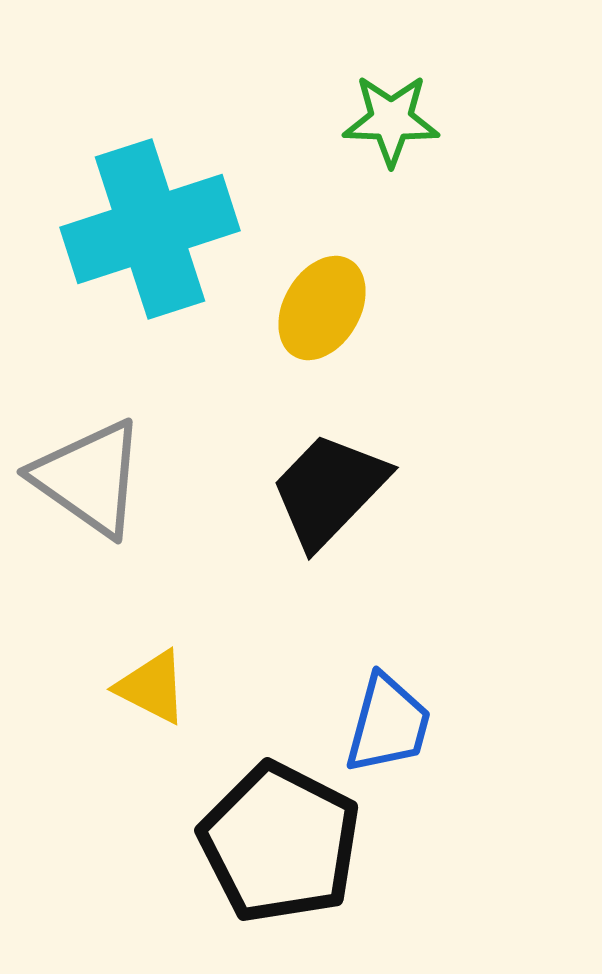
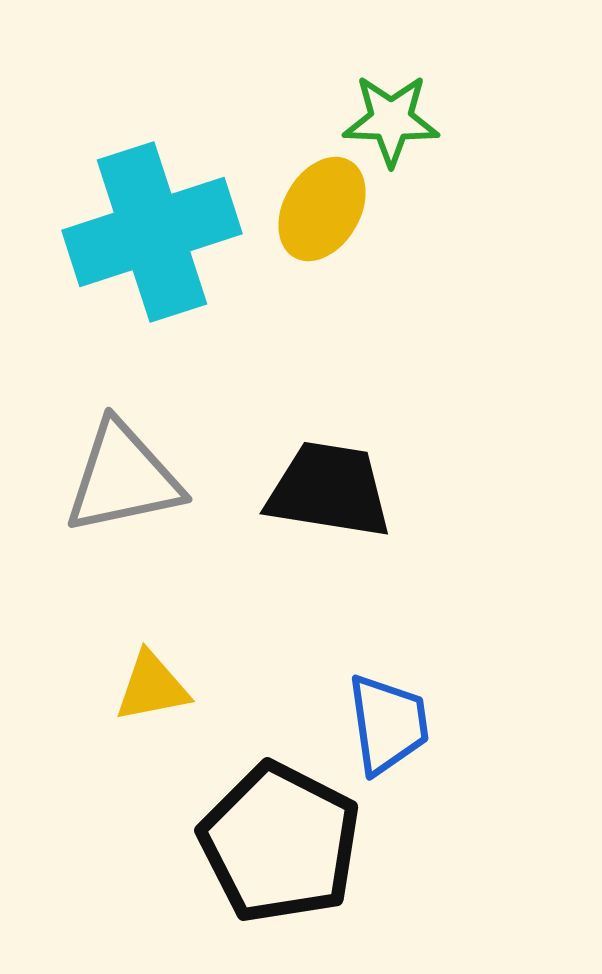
cyan cross: moved 2 px right, 3 px down
yellow ellipse: moved 99 px up
gray triangle: moved 34 px right; rotated 47 degrees counterclockwise
black trapezoid: rotated 55 degrees clockwise
yellow triangle: rotated 38 degrees counterclockwise
blue trapezoid: rotated 23 degrees counterclockwise
